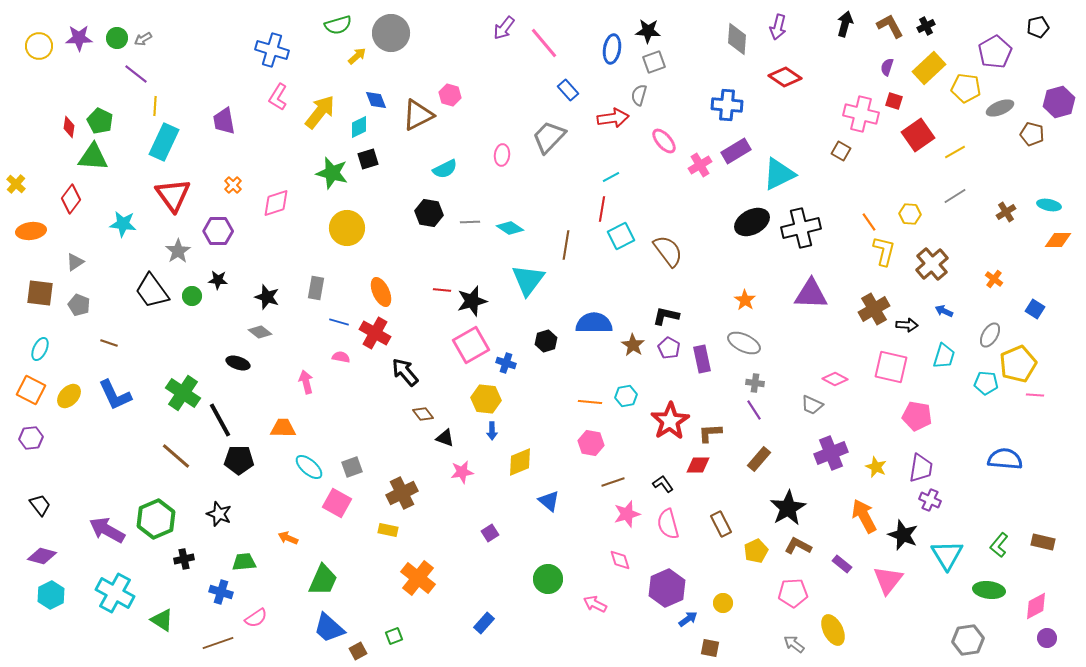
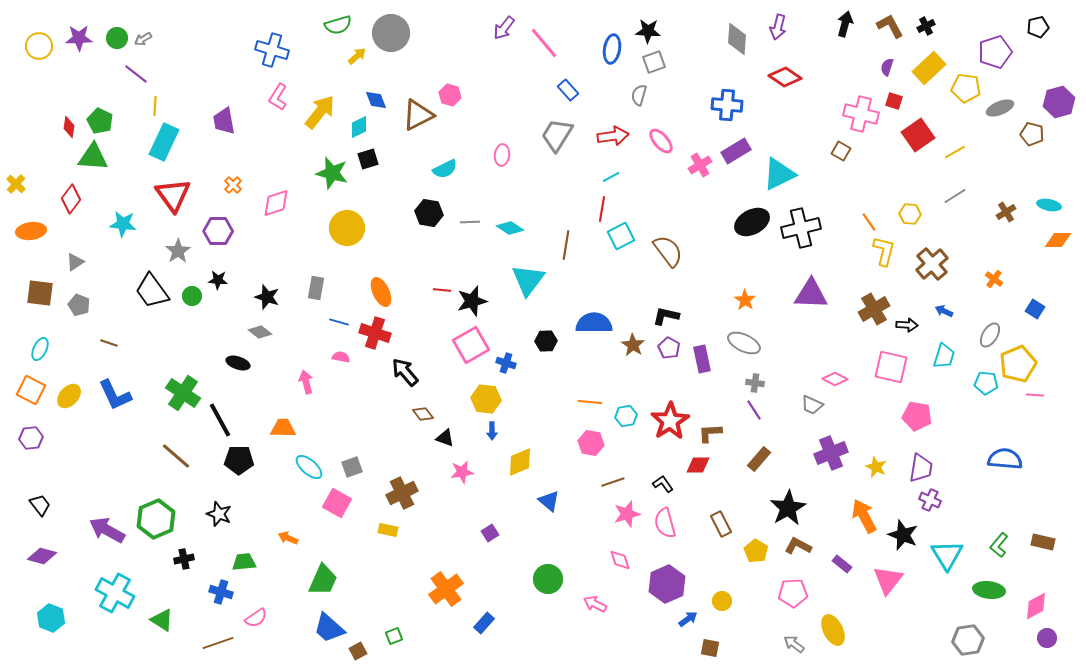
purple pentagon at (995, 52): rotated 12 degrees clockwise
red arrow at (613, 118): moved 18 px down
gray trapezoid at (549, 137): moved 8 px right, 2 px up; rotated 12 degrees counterclockwise
pink ellipse at (664, 141): moved 3 px left
red cross at (375, 333): rotated 12 degrees counterclockwise
black hexagon at (546, 341): rotated 15 degrees clockwise
cyan hexagon at (626, 396): moved 20 px down
pink semicircle at (668, 524): moved 3 px left, 1 px up
yellow pentagon at (756, 551): rotated 15 degrees counterclockwise
orange cross at (418, 578): moved 28 px right, 11 px down; rotated 16 degrees clockwise
purple hexagon at (667, 588): moved 4 px up
cyan hexagon at (51, 595): moved 23 px down; rotated 12 degrees counterclockwise
yellow circle at (723, 603): moved 1 px left, 2 px up
